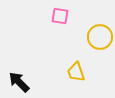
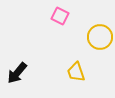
pink square: rotated 18 degrees clockwise
black arrow: moved 2 px left, 9 px up; rotated 95 degrees counterclockwise
